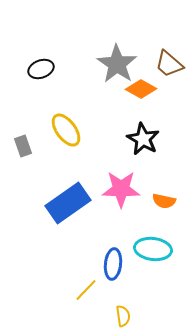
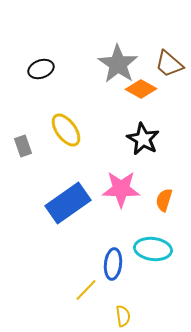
gray star: moved 1 px right
orange semicircle: moved 1 px up; rotated 95 degrees clockwise
